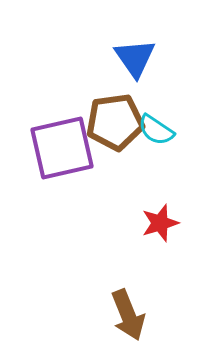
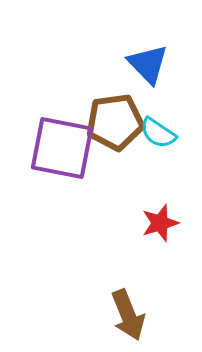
blue triangle: moved 13 px right, 6 px down; rotated 9 degrees counterclockwise
cyan semicircle: moved 2 px right, 3 px down
purple square: rotated 24 degrees clockwise
